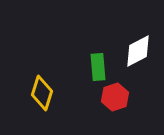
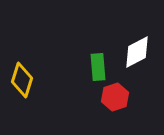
white diamond: moved 1 px left, 1 px down
yellow diamond: moved 20 px left, 13 px up
